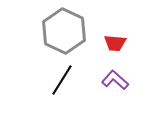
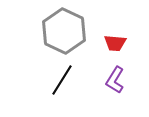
purple L-shape: rotated 100 degrees counterclockwise
